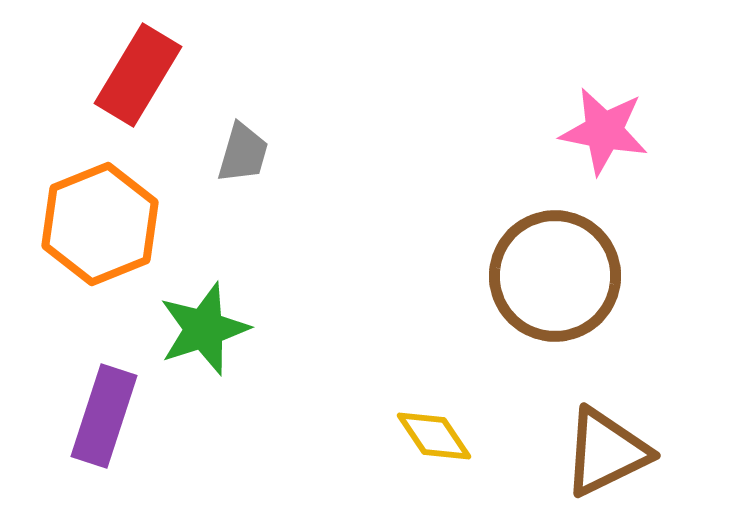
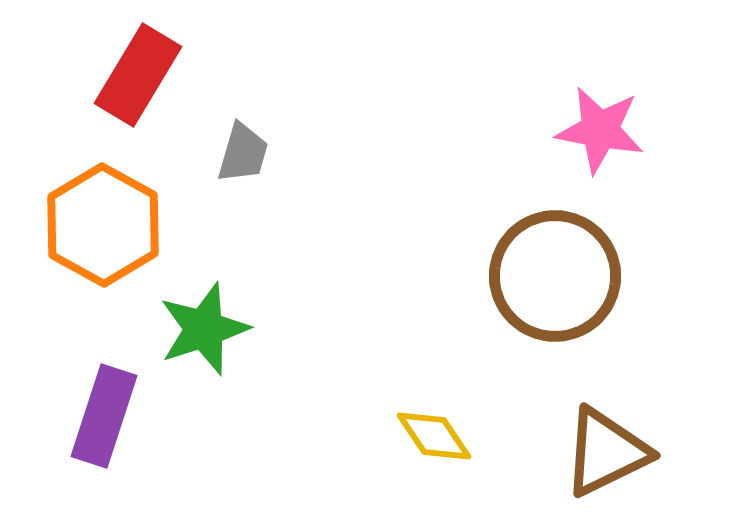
pink star: moved 4 px left, 1 px up
orange hexagon: moved 3 px right, 1 px down; rotated 9 degrees counterclockwise
